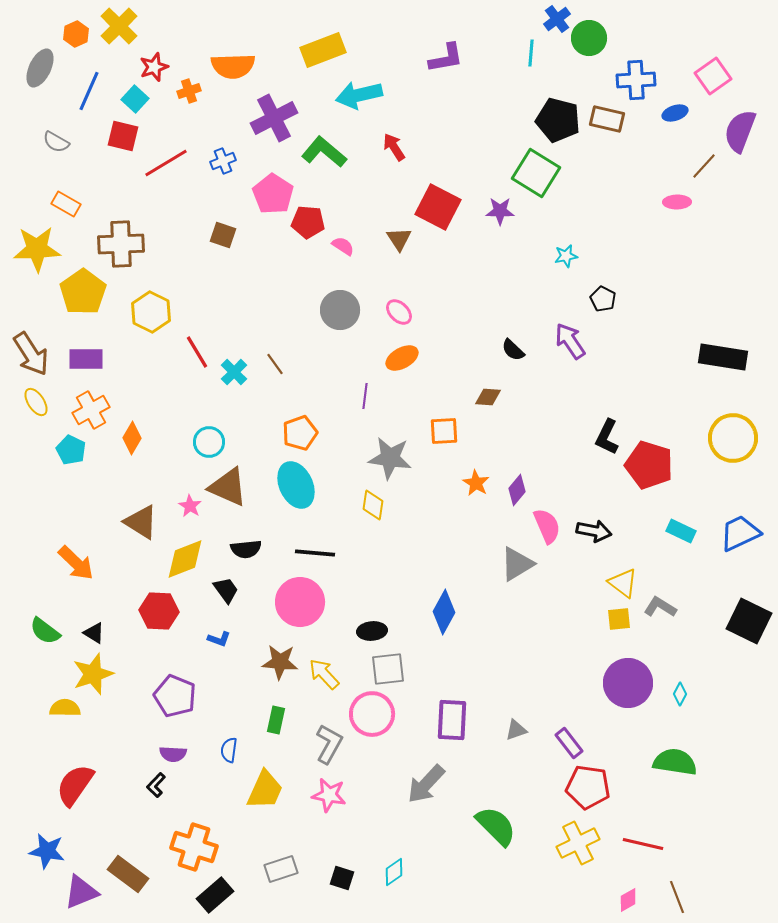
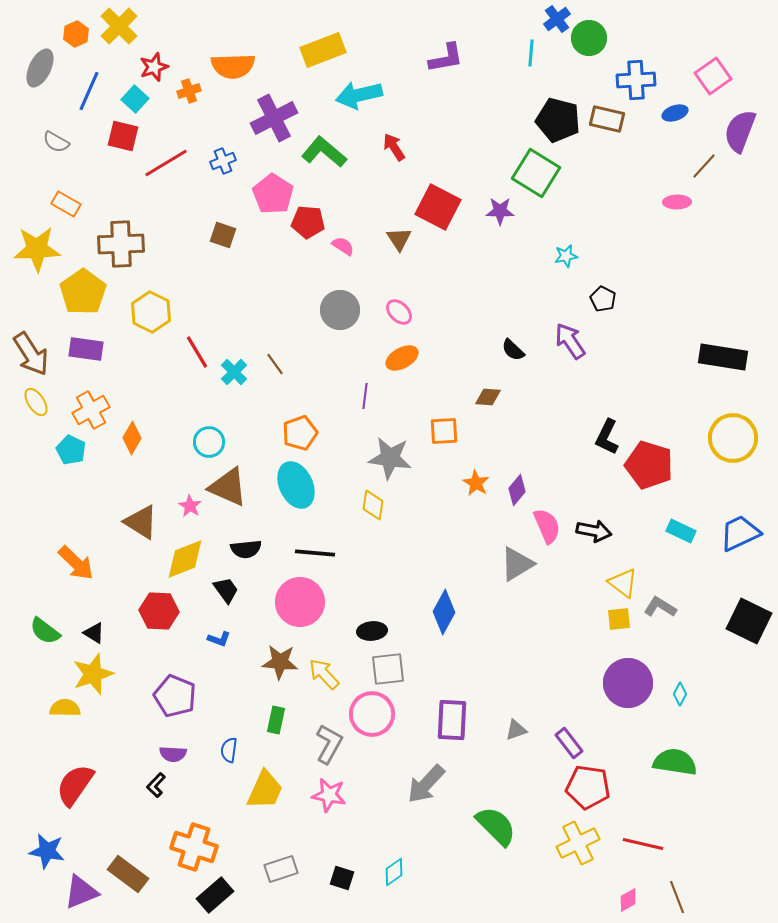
purple rectangle at (86, 359): moved 10 px up; rotated 8 degrees clockwise
